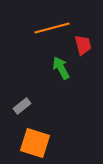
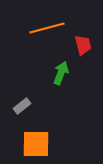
orange line: moved 5 px left
green arrow: moved 5 px down; rotated 50 degrees clockwise
orange square: moved 1 px right, 1 px down; rotated 16 degrees counterclockwise
